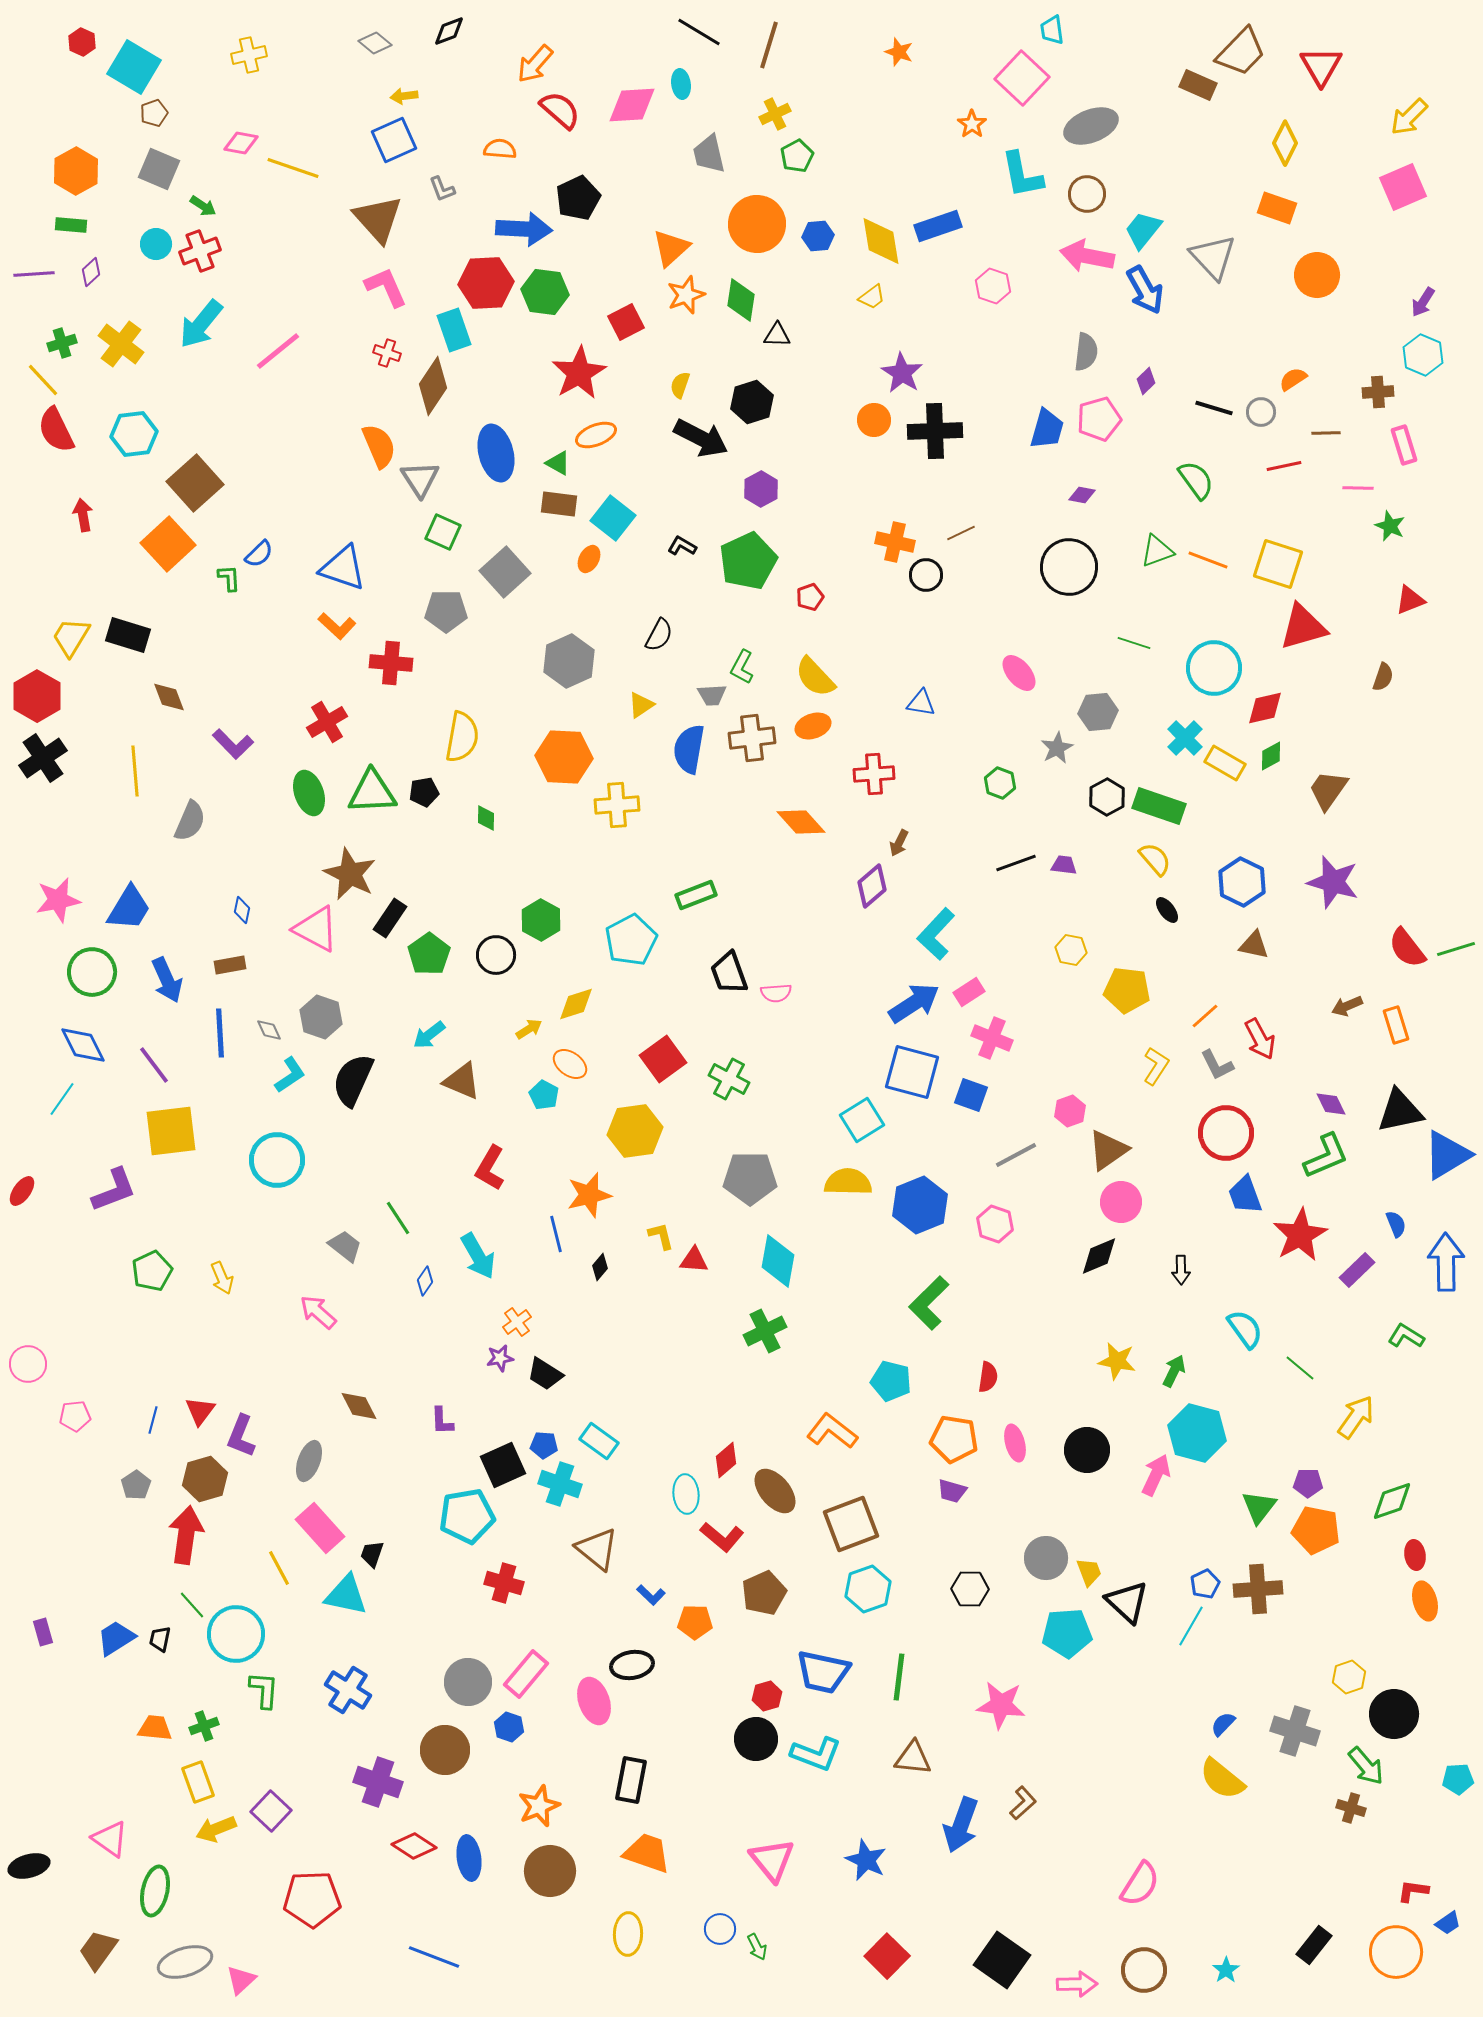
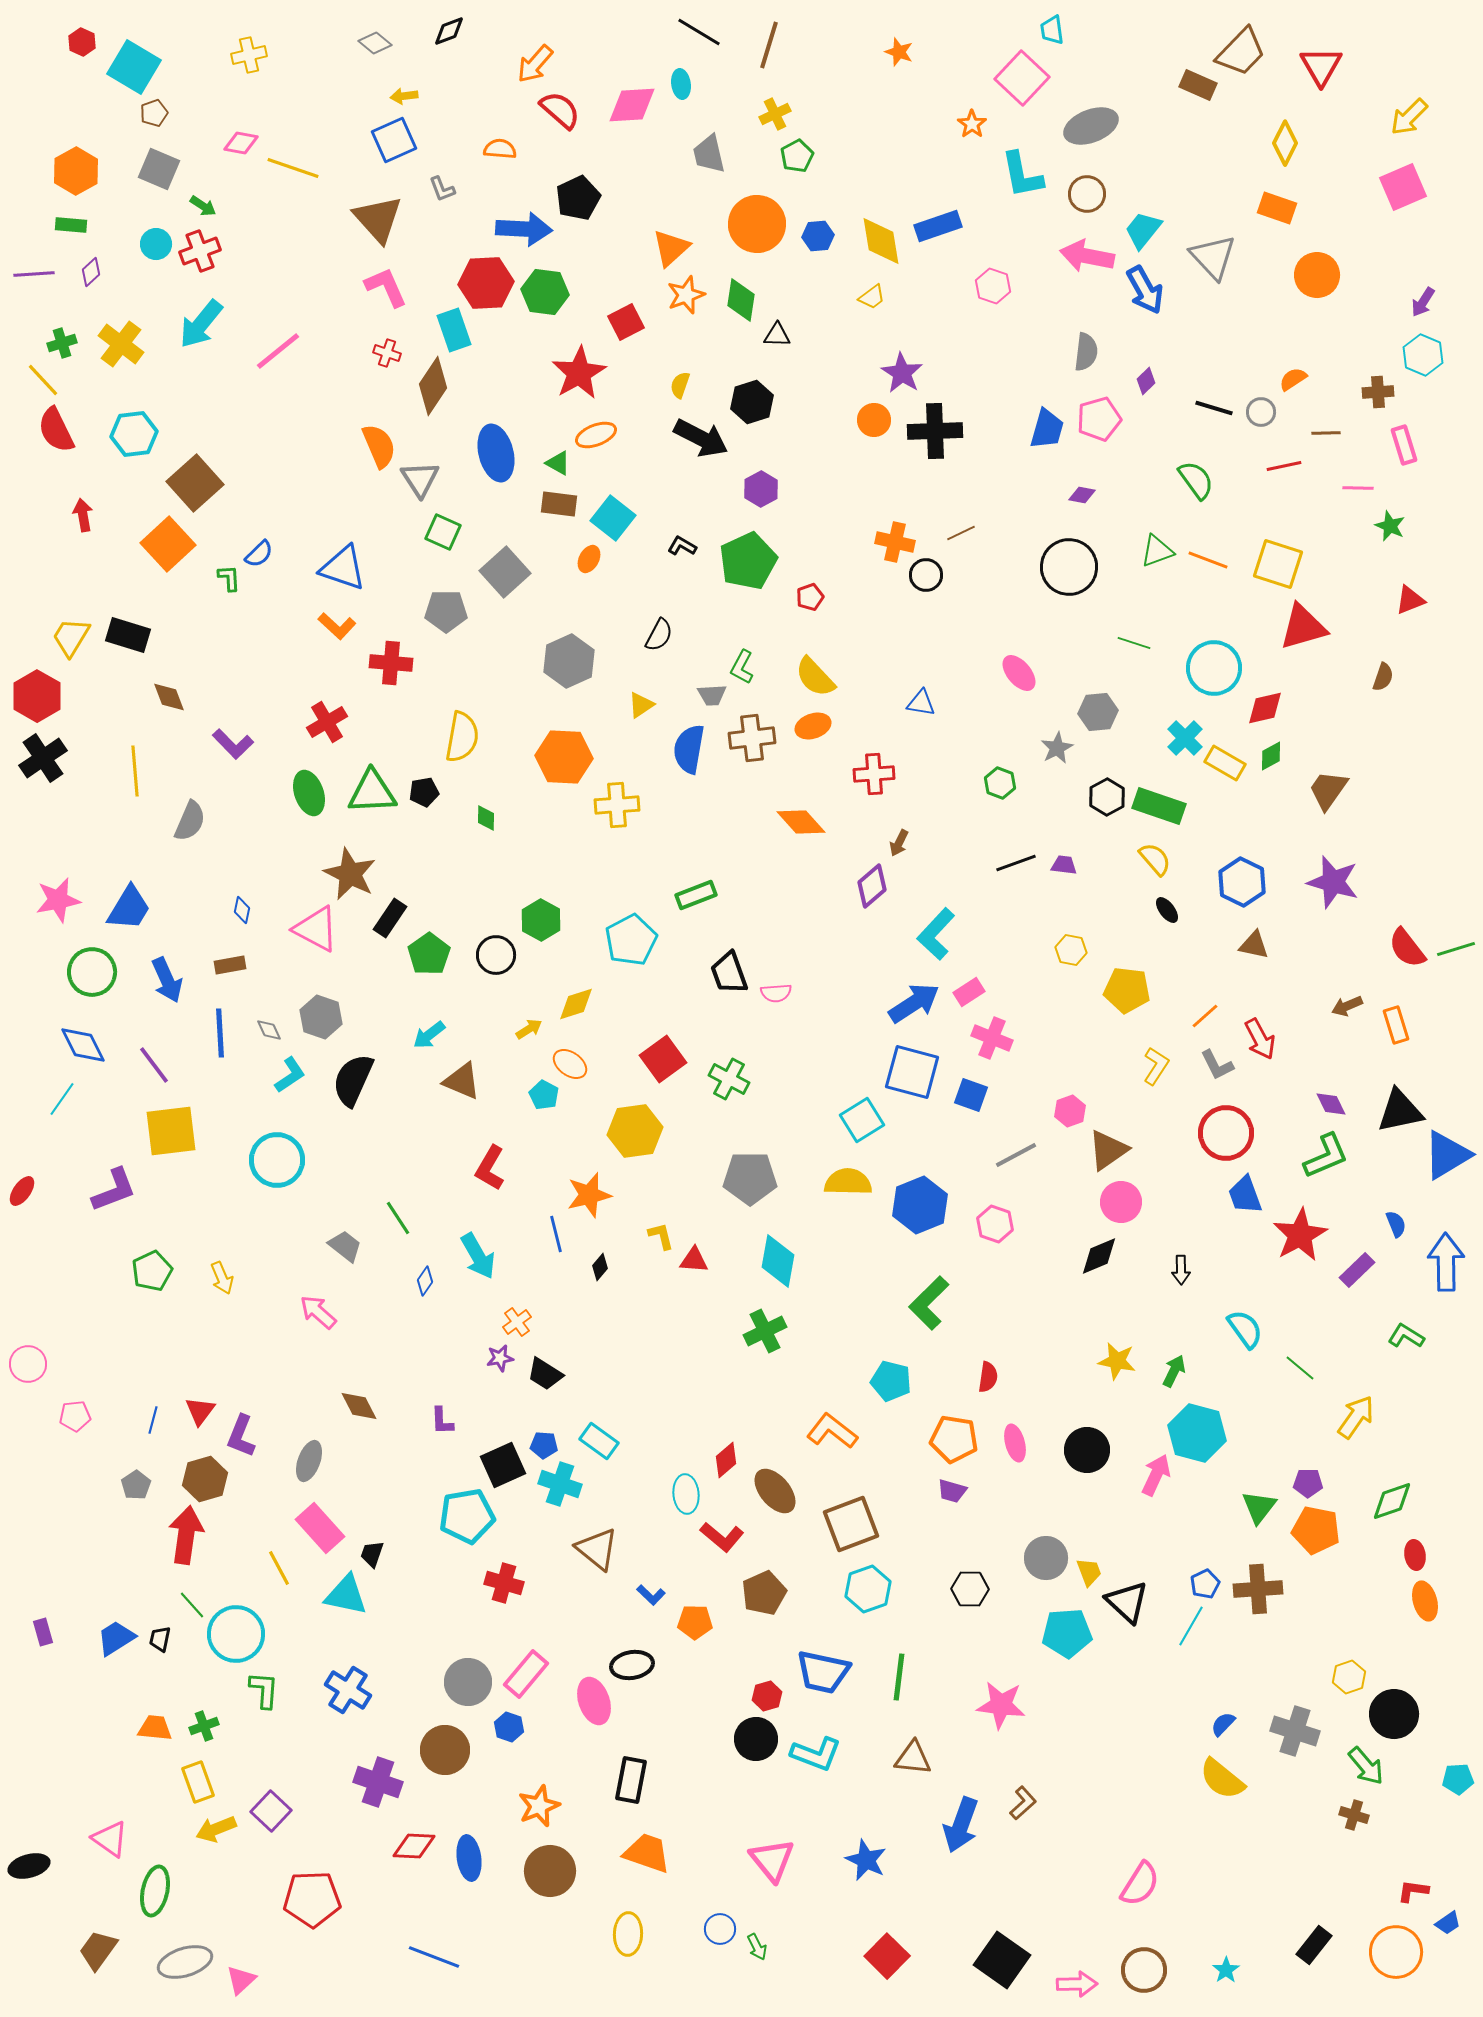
brown cross at (1351, 1808): moved 3 px right, 7 px down
red diamond at (414, 1846): rotated 30 degrees counterclockwise
